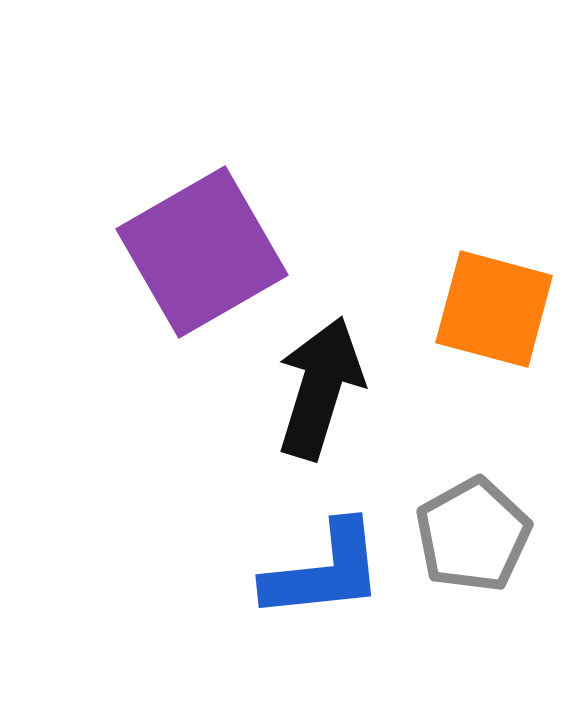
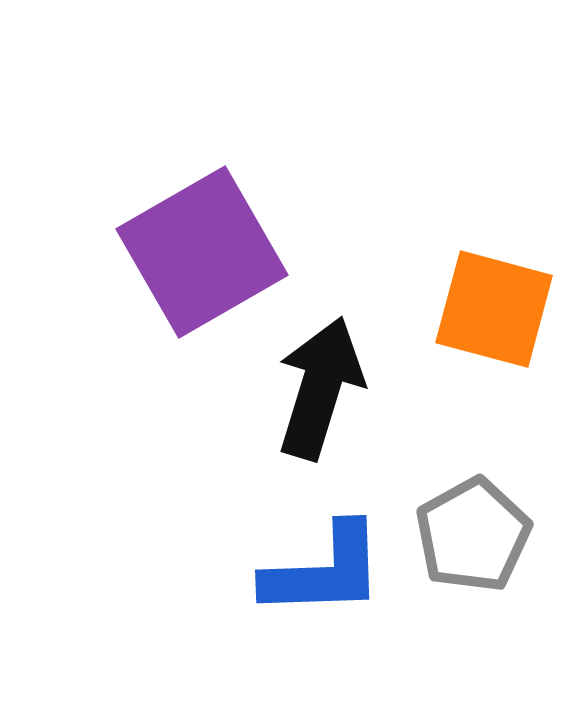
blue L-shape: rotated 4 degrees clockwise
